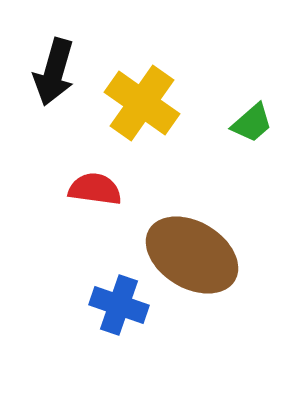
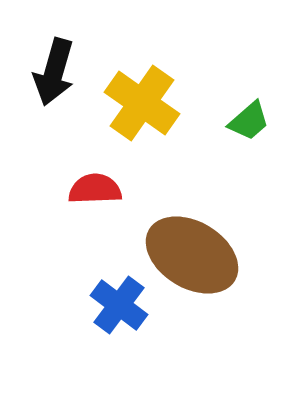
green trapezoid: moved 3 px left, 2 px up
red semicircle: rotated 10 degrees counterclockwise
blue cross: rotated 18 degrees clockwise
